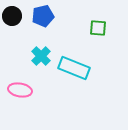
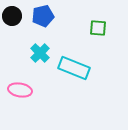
cyan cross: moved 1 px left, 3 px up
